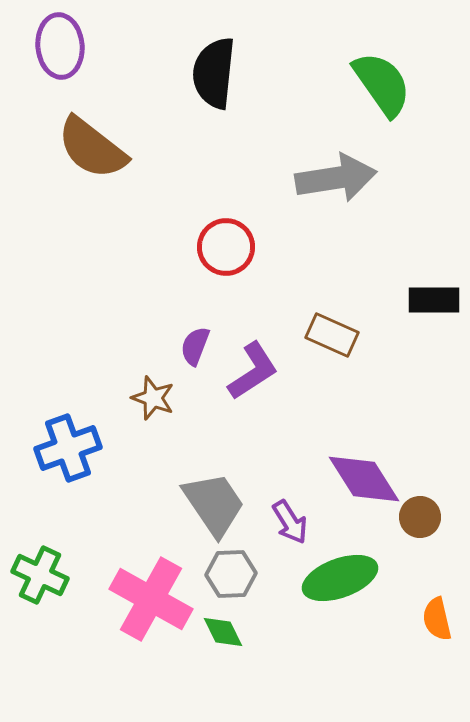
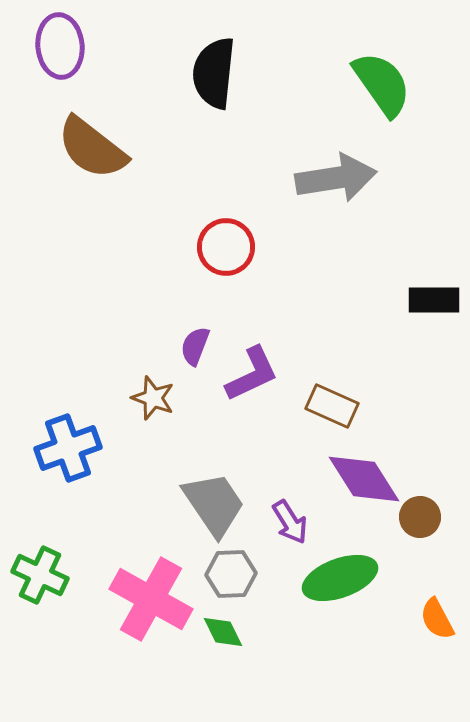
brown rectangle: moved 71 px down
purple L-shape: moved 1 px left, 3 px down; rotated 8 degrees clockwise
orange semicircle: rotated 15 degrees counterclockwise
